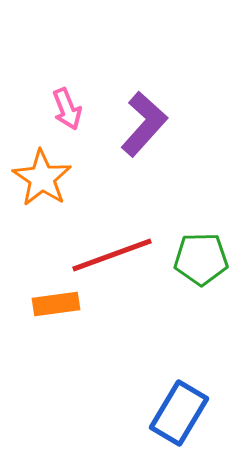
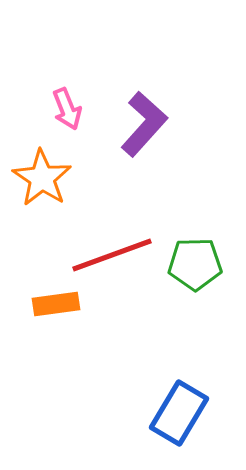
green pentagon: moved 6 px left, 5 px down
